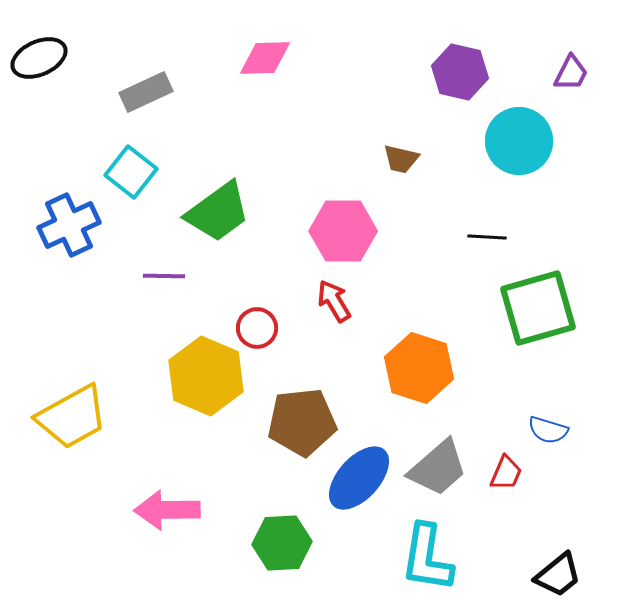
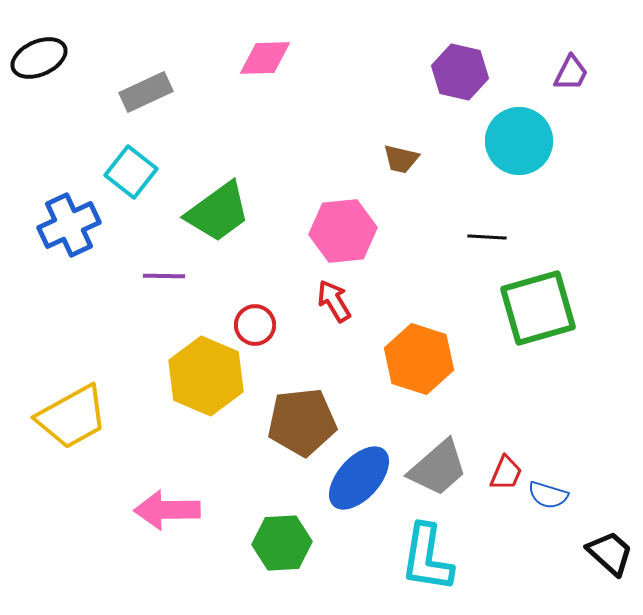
pink hexagon: rotated 6 degrees counterclockwise
red circle: moved 2 px left, 3 px up
orange hexagon: moved 9 px up
blue semicircle: moved 65 px down
black trapezoid: moved 52 px right, 22 px up; rotated 99 degrees counterclockwise
